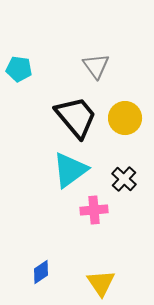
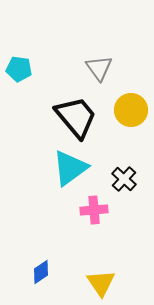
gray triangle: moved 3 px right, 2 px down
yellow circle: moved 6 px right, 8 px up
cyan triangle: moved 2 px up
